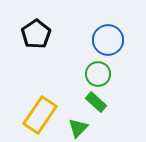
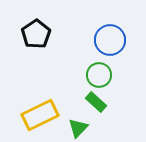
blue circle: moved 2 px right
green circle: moved 1 px right, 1 px down
yellow rectangle: rotated 30 degrees clockwise
